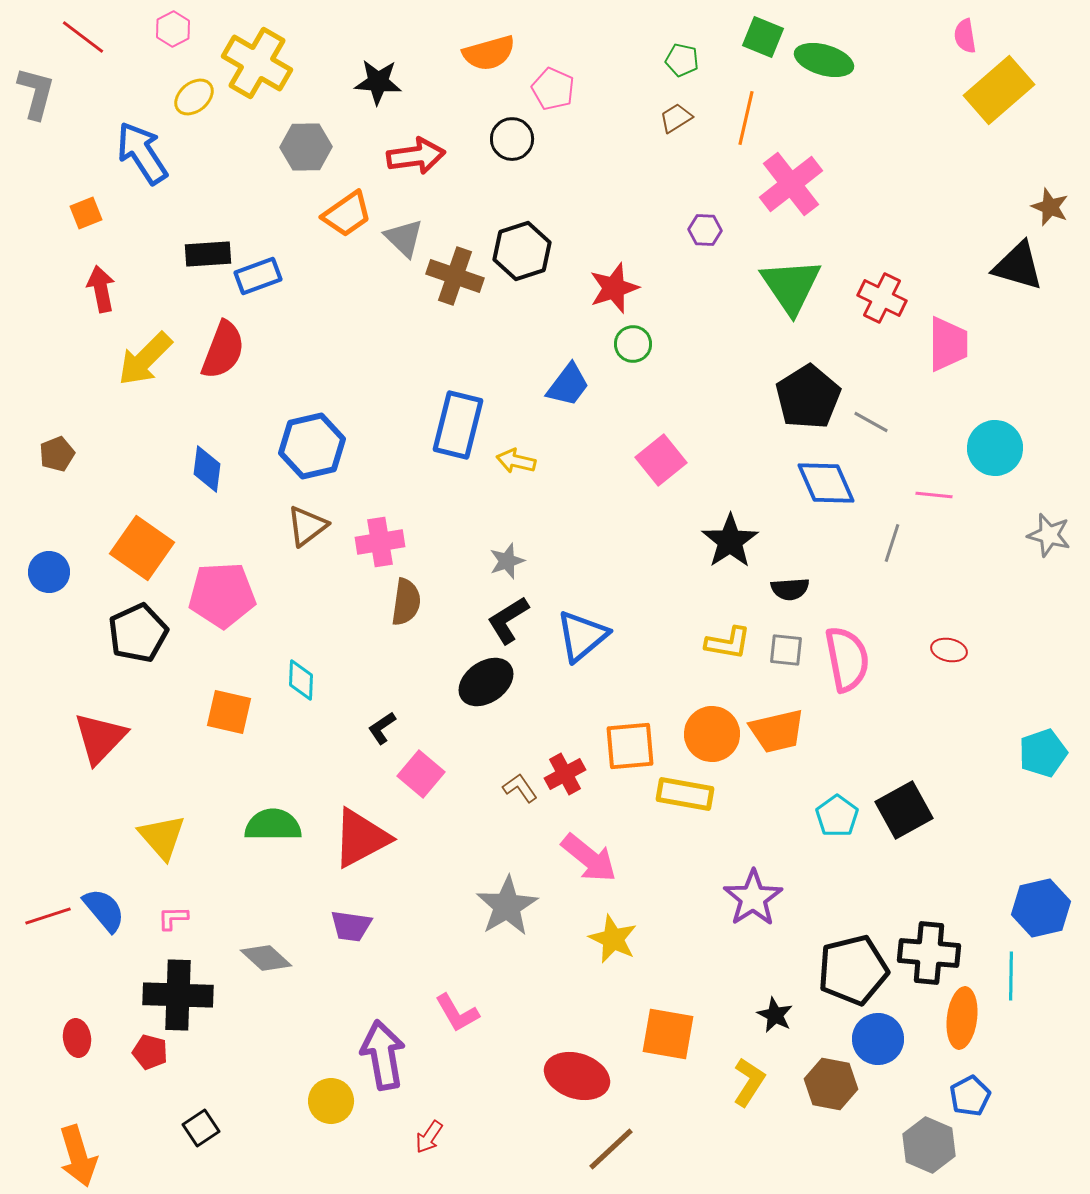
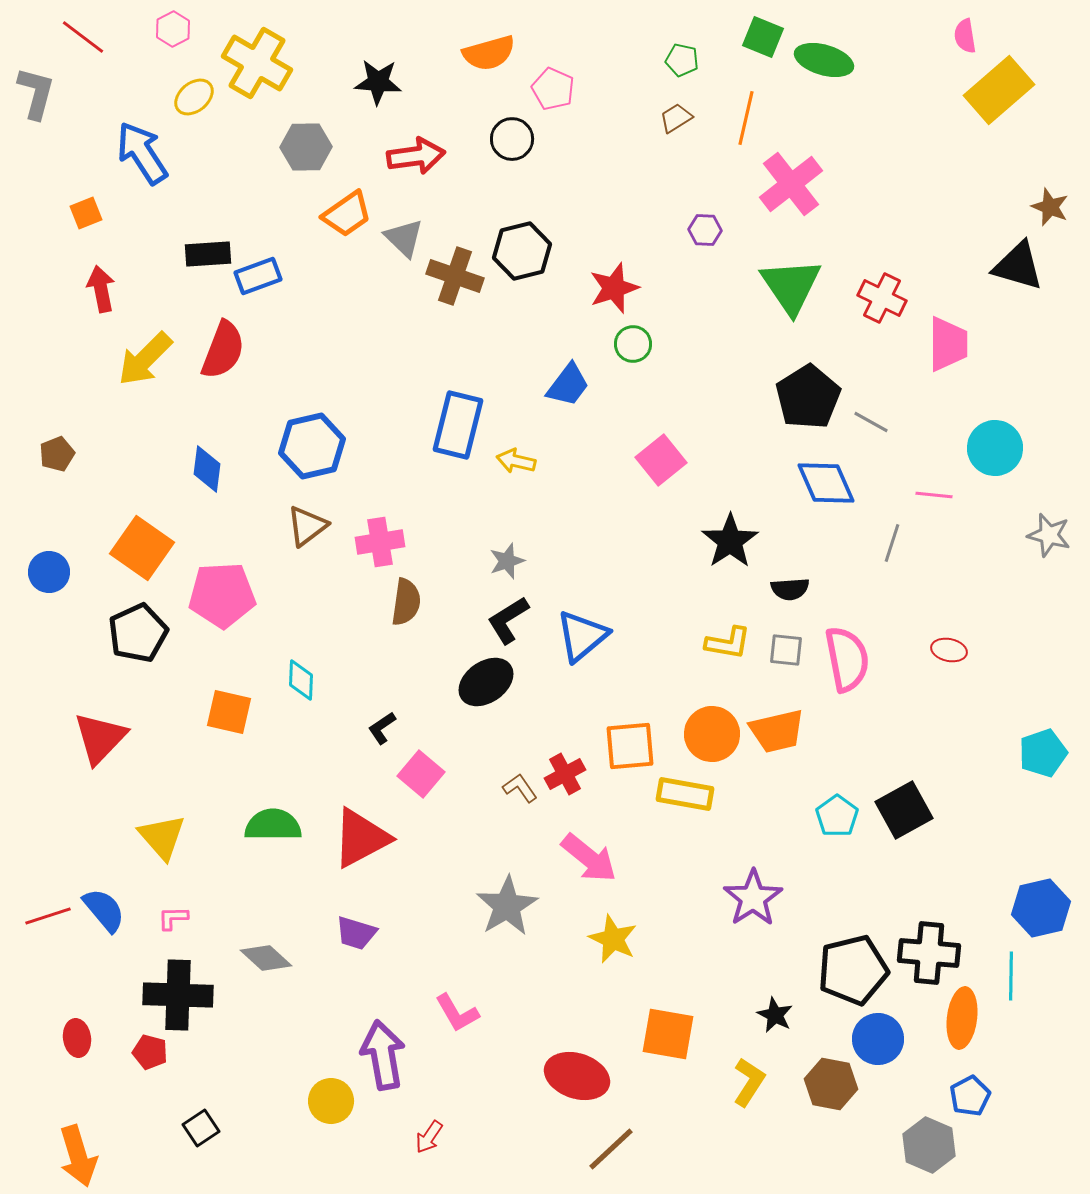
black hexagon at (522, 251): rotated 4 degrees clockwise
purple trapezoid at (351, 926): moved 5 px right, 7 px down; rotated 9 degrees clockwise
